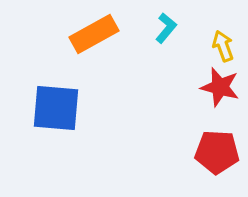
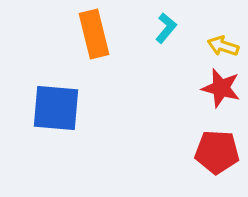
orange rectangle: rotated 75 degrees counterclockwise
yellow arrow: rotated 52 degrees counterclockwise
red star: moved 1 px right, 1 px down
